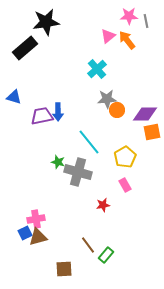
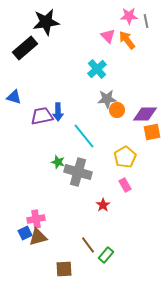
pink triangle: rotated 35 degrees counterclockwise
cyan line: moved 5 px left, 6 px up
red star: rotated 24 degrees counterclockwise
